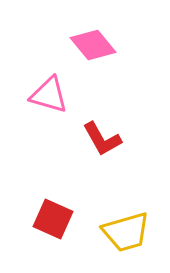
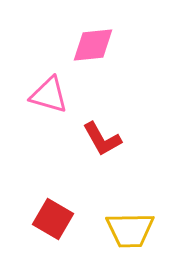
pink diamond: rotated 57 degrees counterclockwise
red square: rotated 6 degrees clockwise
yellow trapezoid: moved 4 px right, 2 px up; rotated 15 degrees clockwise
